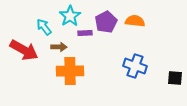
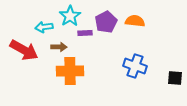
cyan arrow: rotated 60 degrees counterclockwise
